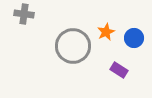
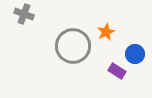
gray cross: rotated 12 degrees clockwise
blue circle: moved 1 px right, 16 px down
purple rectangle: moved 2 px left, 1 px down
